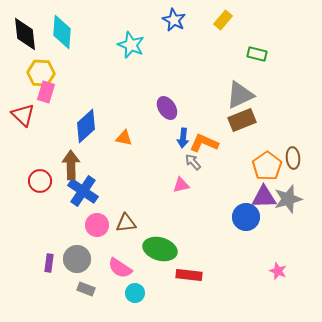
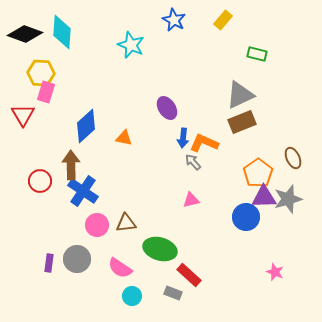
black diamond: rotated 64 degrees counterclockwise
red triangle: rotated 15 degrees clockwise
brown rectangle: moved 2 px down
brown ellipse: rotated 20 degrees counterclockwise
orange pentagon: moved 9 px left, 7 px down
pink triangle: moved 10 px right, 15 px down
pink star: moved 3 px left, 1 px down
red rectangle: rotated 35 degrees clockwise
gray rectangle: moved 87 px right, 4 px down
cyan circle: moved 3 px left, 3 px down
